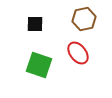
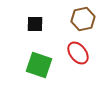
brown hexagon: moved 1 px left
